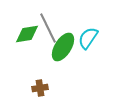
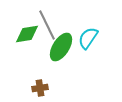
gray line: moved 1 px left, 3 px up
green ellipse: moved 2 px left
